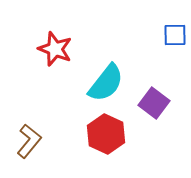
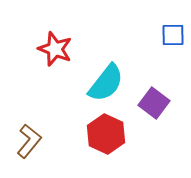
blue square: moved 2 px left
